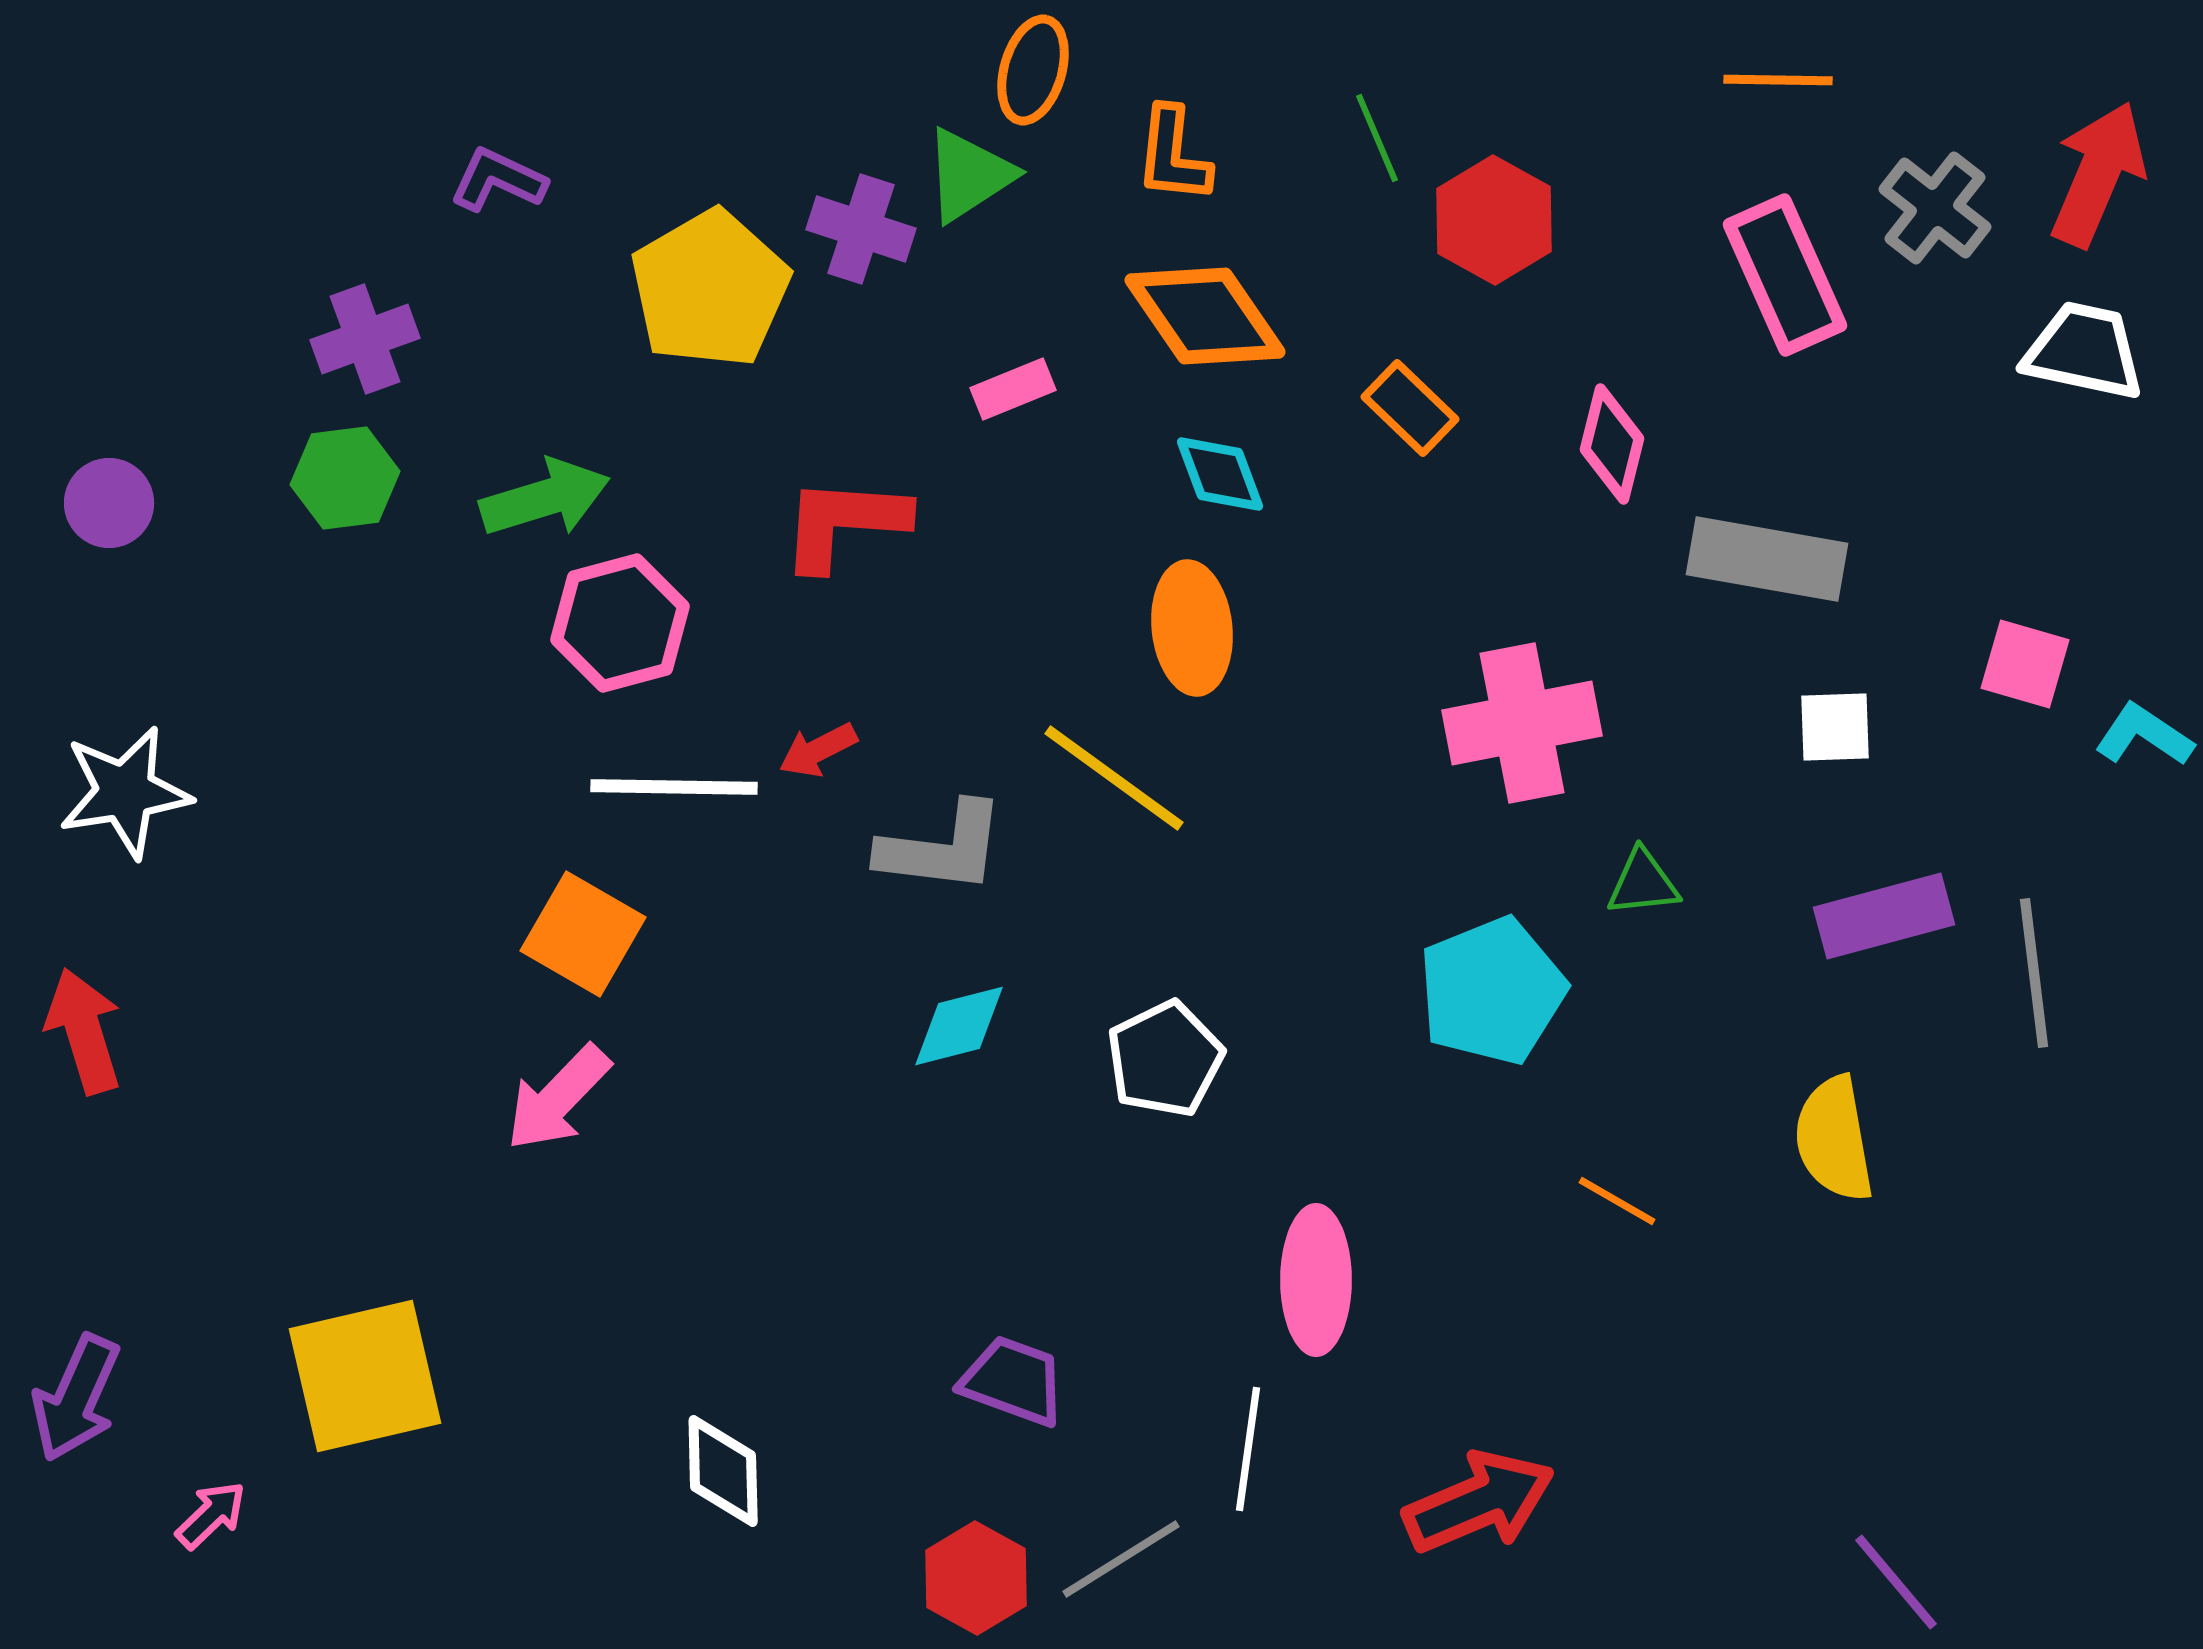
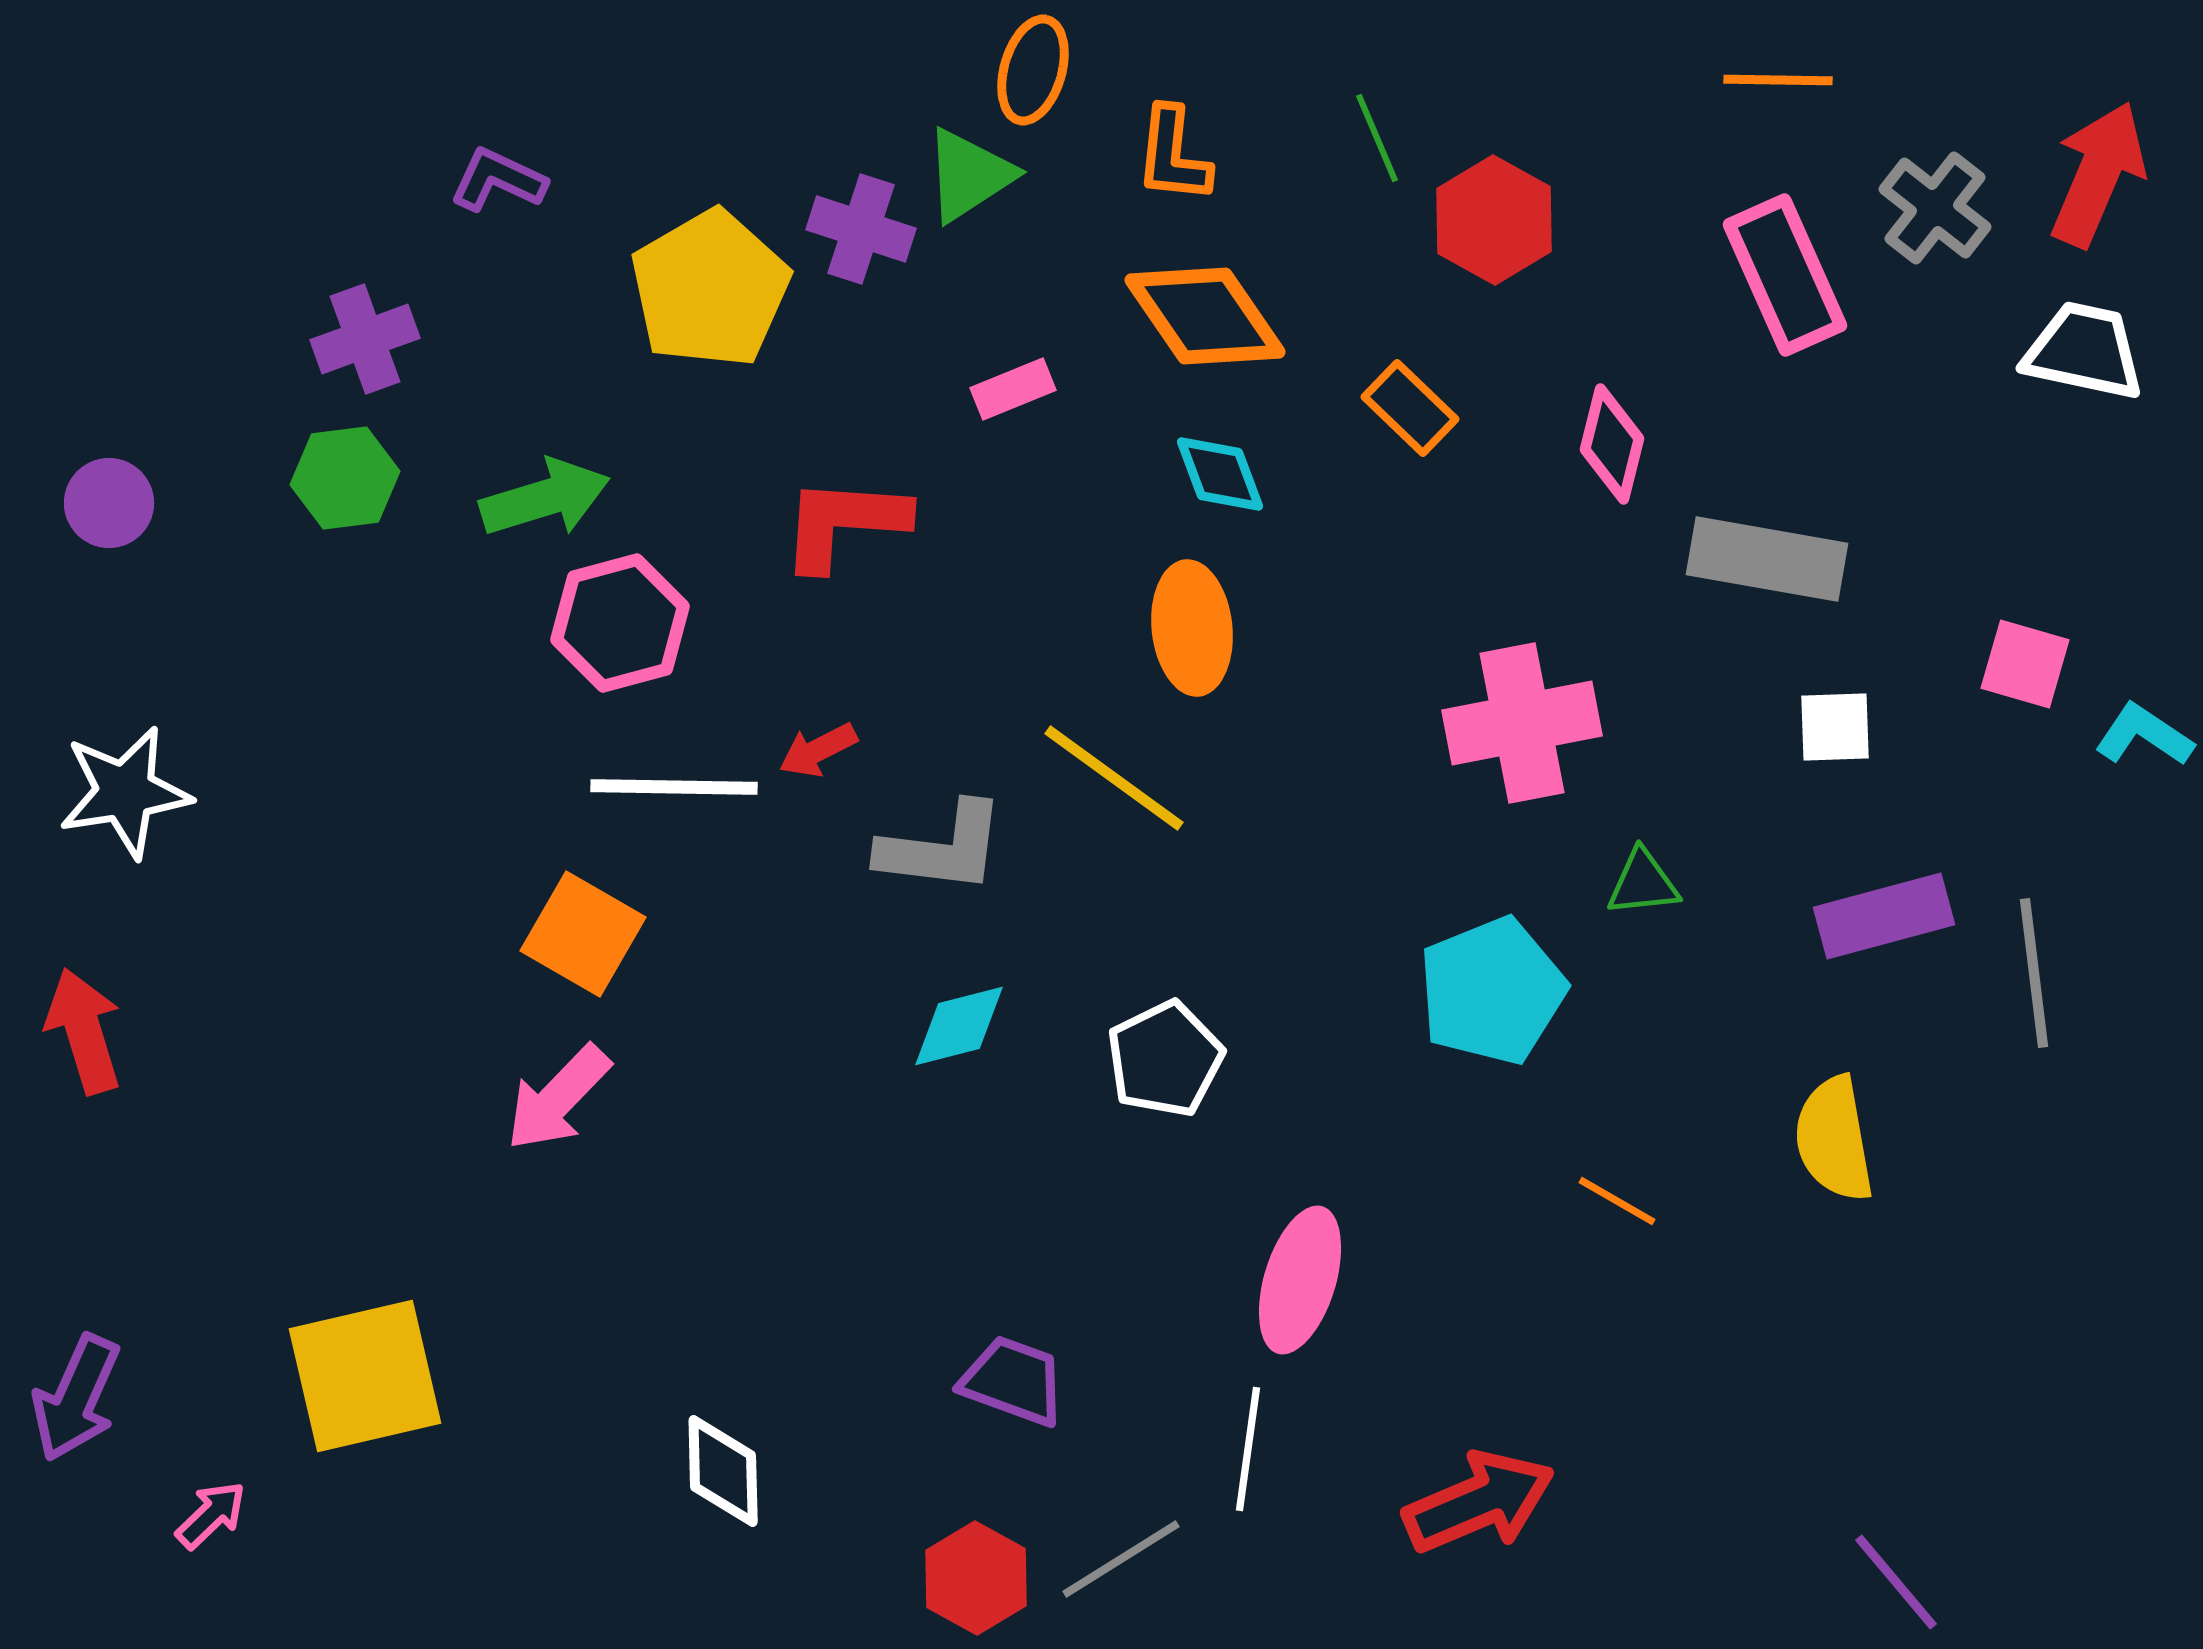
pink ellipse at (1316, 1280): moved 16 px left; rotated 17 degrees clockwise
